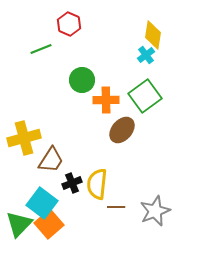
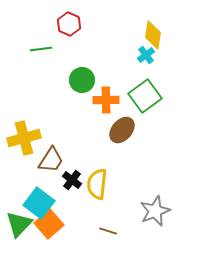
green line: rotated 15 degrees clockwise
black cross: moved 3 px up; rotated 30 degrees counterclockwise
cyan square: moved 3 px left
brown line: moved 8 px left, 24 px down; rotated 18 degrees clockwise
